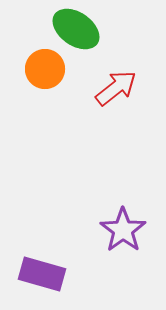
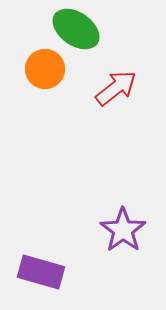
purple rectangle: moved 1 px left, 2 px up
